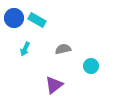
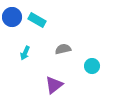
blue circle: moved 2 px left, 1 px up
cyan arrow: moved 4 px down
cyan circle: moved 1 px right
